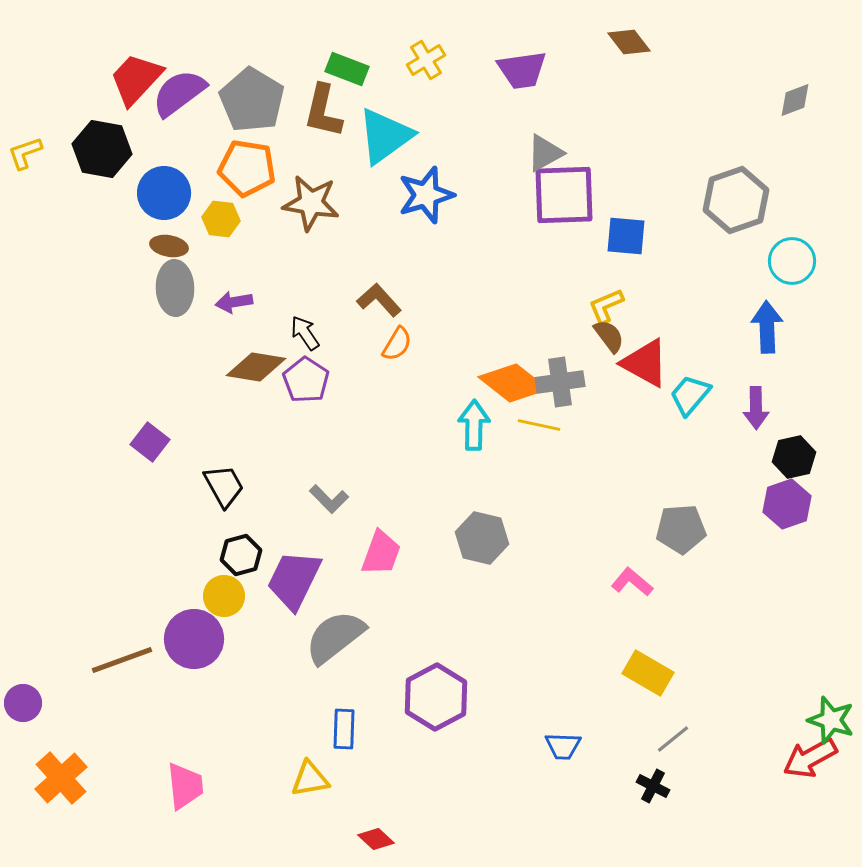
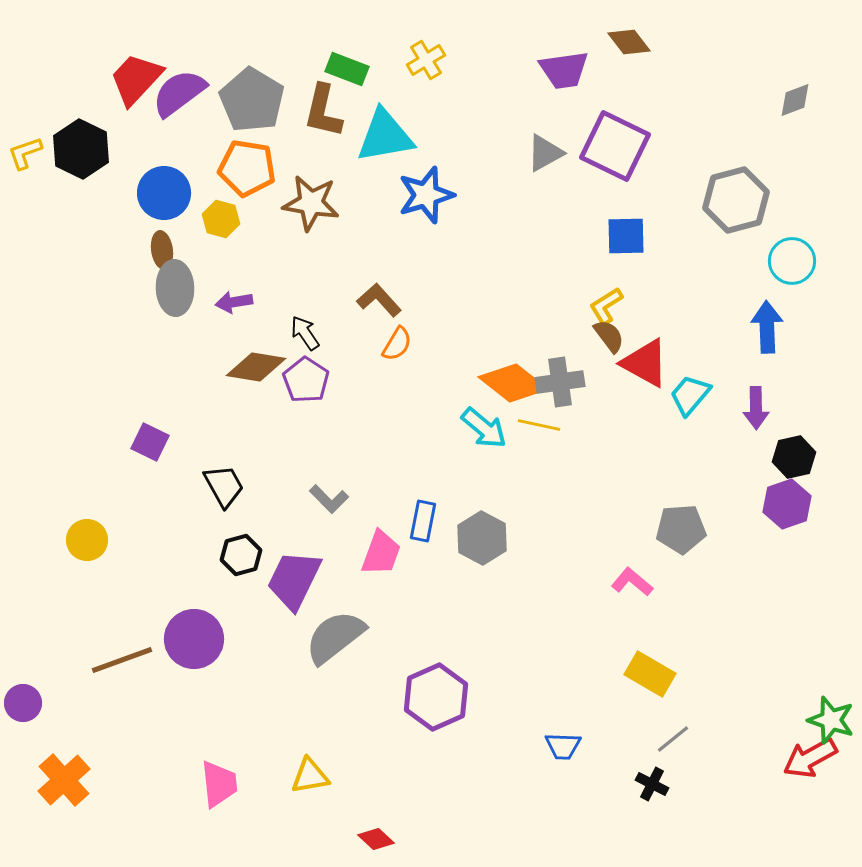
purple trapezoid at (522, 70): moved 42 px right
cyan triangle at (385, 136): rotated 26 degrees clockwise
black hexagon at (102, 149): moved 21 px left; rotated 16 degrees clockwise
purple square at (564, 195): moved 51 px right, 49 px up; rotated 28 degrees clockwise
gray hexagon at (736, 200): rotated 4 degrees clockwise
yellow hexagon at (221, 219): rotated 9 degrees clockwise
blue square at (626, 236): rotated 6 degrees counterclockwise
brown ellipse at (169, 246): moved 7 px left, 4 px down; rotated 72 degrees clockwise
yellow L-shape at (606, 306): rotated 9 degrees counterclockwise
cyan arrow at (474, 425): moved 10 px right, 3 px down; rotated 129 degrees clockwise
purple square at (150, 442): rotated 12 degrees counterclockwise
gray hexagon at (482, 538): rotated 15 degrees clockwise
yellow circle at (224, 596): moved 137 px left, 56 px up
yellow rectangle at (648, 673): moved 2 px right, 1 px down
purple hexagon at (436, 697): rotated 4 degrees clockwise
blue rectangle at (344, 729): moved 79 px right, 208 px up; rotated 9 degrees clockwise
orange cross at (61, 778): moved 3 px right, 2 px down
yellow triangle at (310, 779): moved 3 px up
pink trapezoid at (185, 786): moved 34 px right, 2 px up
black cross at (653, 786): moved 1 px left, 2 px up
